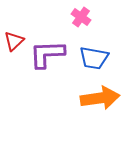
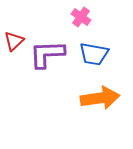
blue trapezoid: moved 4 px up
